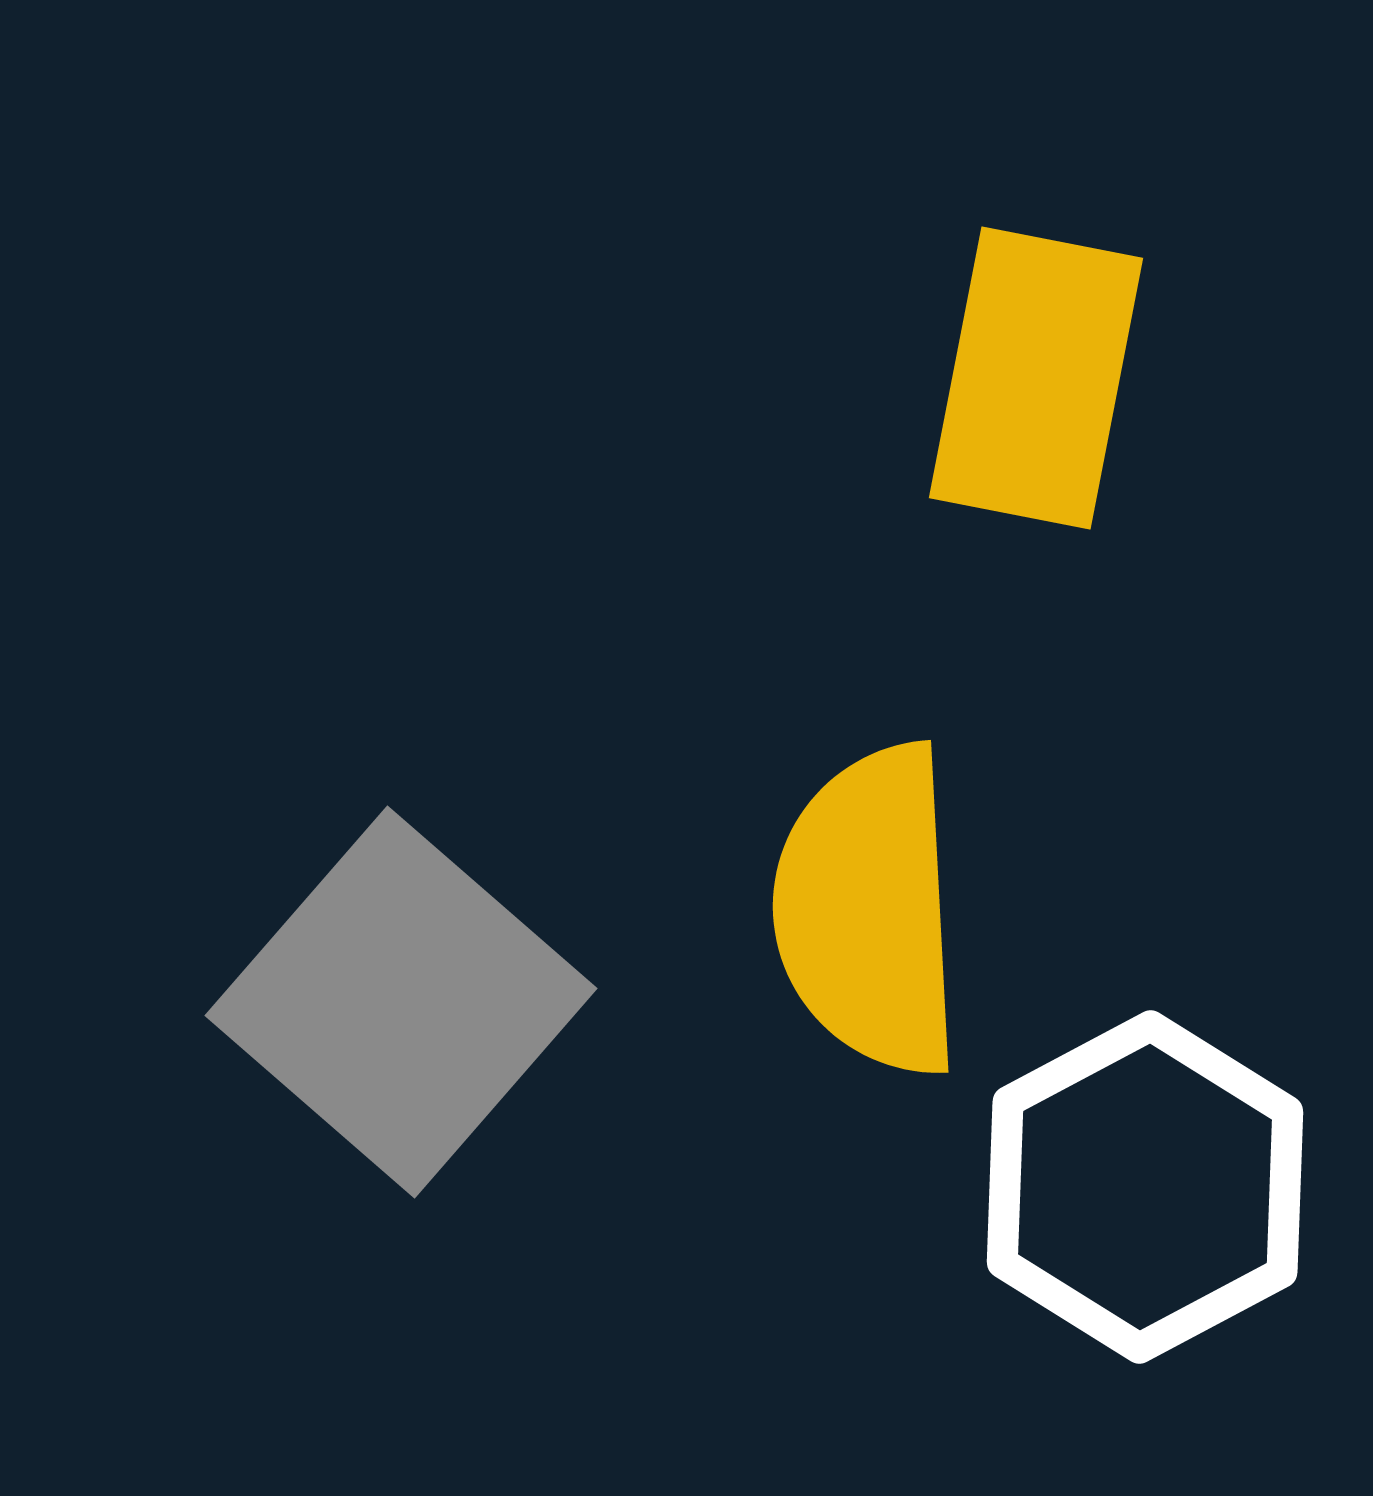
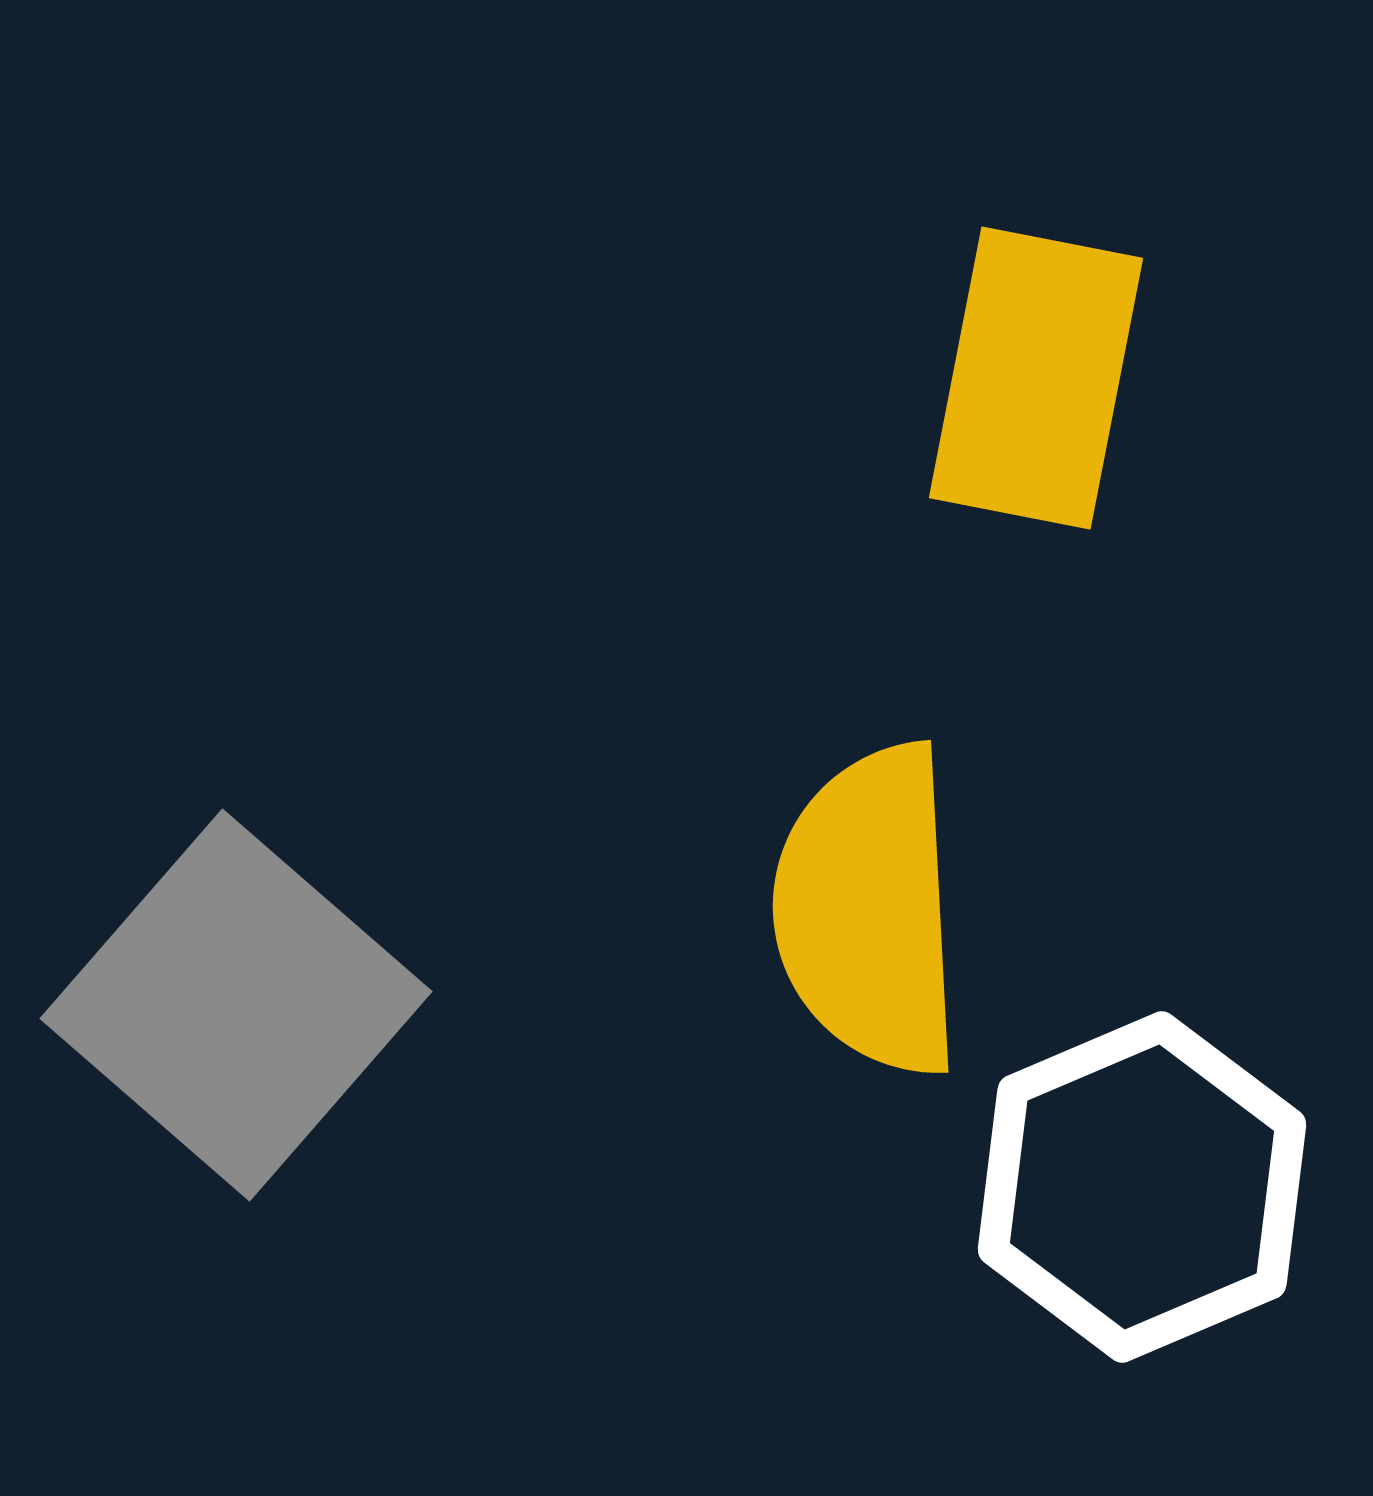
gray square: moved 165 px left, 3 px down
white hexagon: moved 3 px left; rotated 5 degrees clockwise
